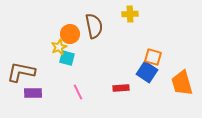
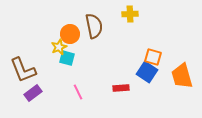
brown L-shape: moved 2 px right, 2 px up; rotated 124 degrees counterclockwise
orange trapezoid: moved 7 px up
purple rectangle: rotated 36 degrees counterclockwise
